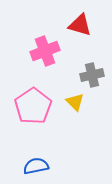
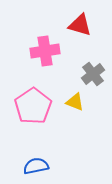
pink cross: rotated 12 degrees clockwise
gray cross: moved 1 px right, 1 px up; rotated 25 degrees counterclockwise
yellow triangle: rotated 24 degrees counterclockwise
